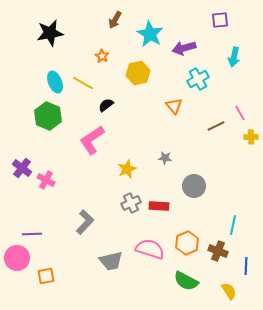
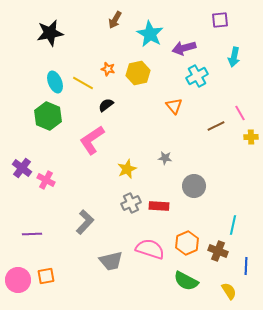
orange star: moved 6 px right, 13 px down; rotated 16 degrees counterclockwise
cyan cross: moved 1 px left, 3 px up
pink circle: moved 1 px right, 22 px down
